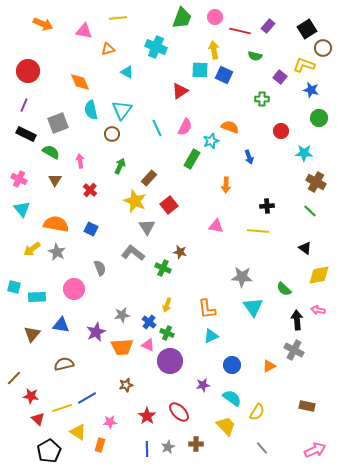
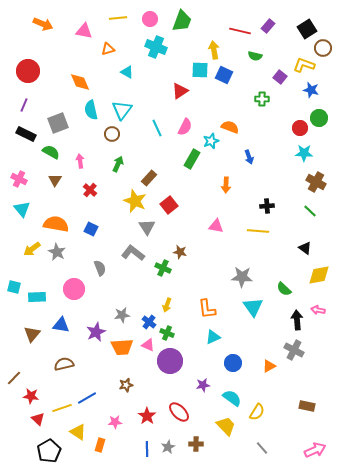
pink circle at (215, 17): moved 65 px left, 2 px down
green trapezoid at (182, 18): moved 3 px down
red circle at (281, 131): moved 19 px right, 3 px up
green arrow at (120, 166): moved 2 px left, 2 px up
cyan triangle at (211, 336): moved 2 px right, 1 px down
blue circle at (232, 365): moved 1 px right, 2 px up
pink star at (110, 422): moved 5 px right
